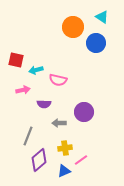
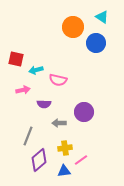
red square: moved 1 px up
blue triangle: rotated 16 degrees clockwise
